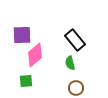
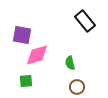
purple square: rotated 12 degrees clockwise
black rectangle: moved 10 px right, 19 px up
pink diamond: moved 2 px right; rotated 25 degrees clockwise
brown circle: moved 1 px right, 1 px up
